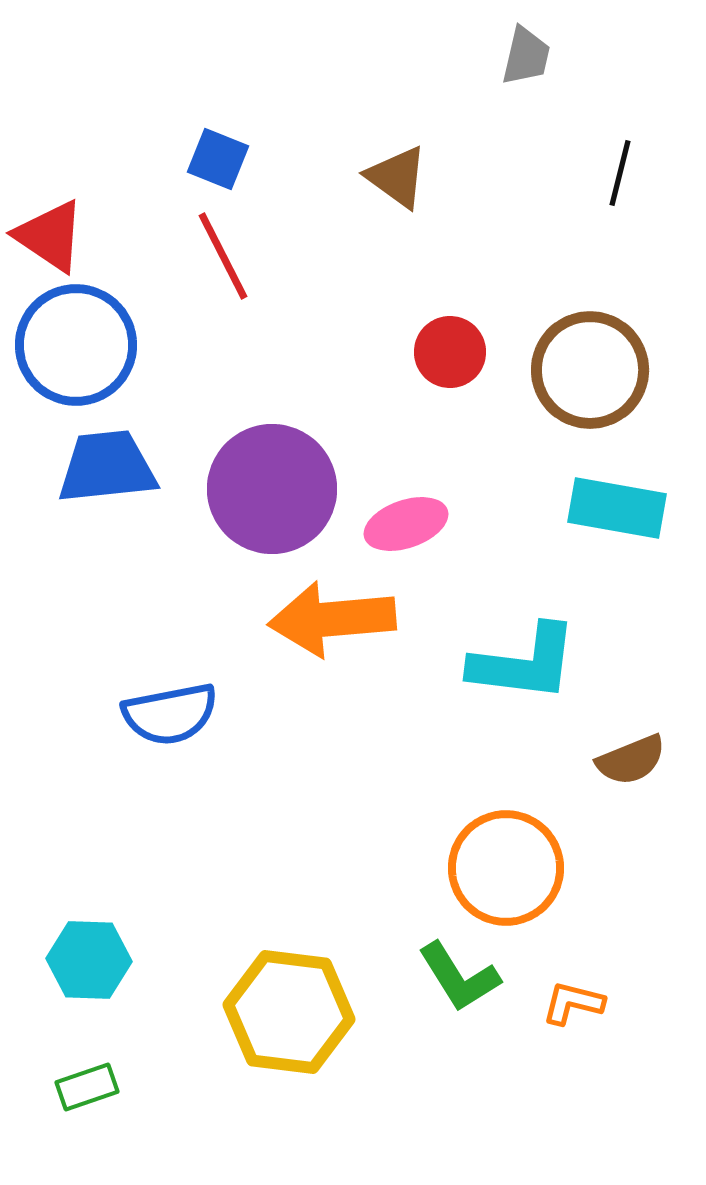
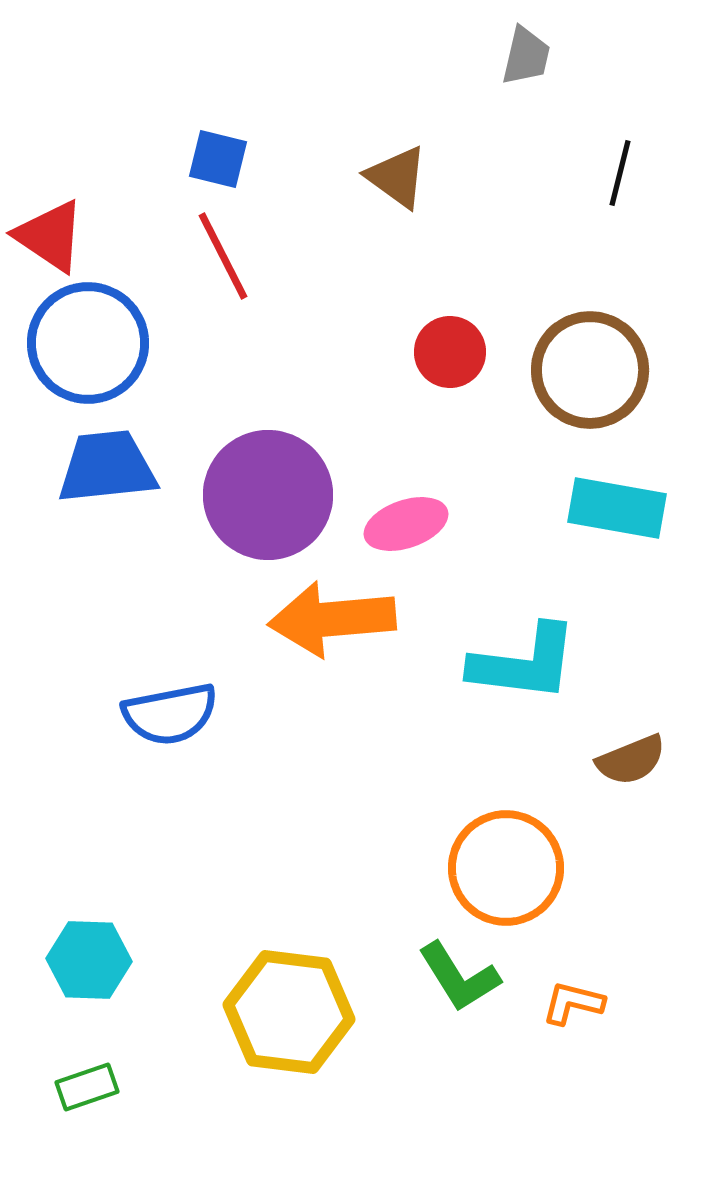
blue square: rotated 8 degrees counterclockwise
blue circle: moved 12 px right, 2 px up
purple circle: moved 4 px left, 6 px down
